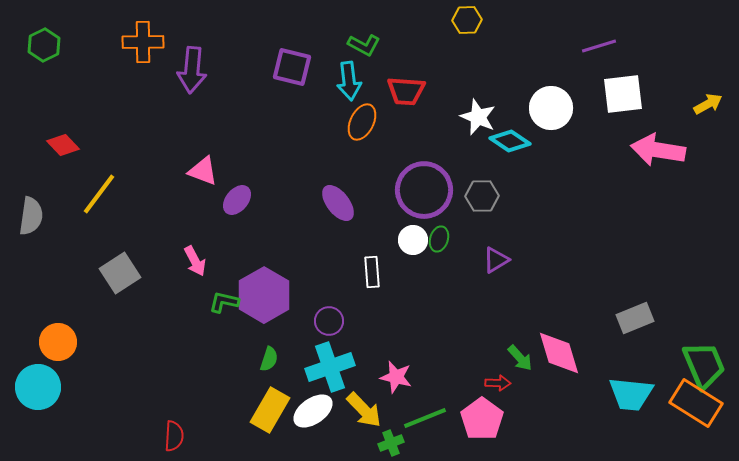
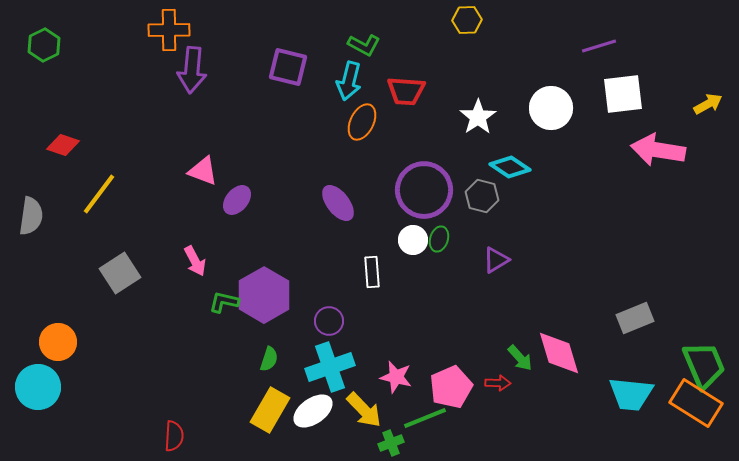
orange cross at (143, 42): moved 26 px right, 12 px up
purple square at (292, 67): moved 4 px left
cyan arrow at (349, 81): rotated 21 degrees clockwise
white star at (478, 117): rotated 15 degrees clockwise
cyan diamond at (510, 141): moved 26 px down
red diamond at (63, 145): rotated 28 degrees counterclockwise
gray hexagon at (482, 196): rotated 16 degrees clockwise
pink pentagon at (482, 419): moved 31 px left, 32 px up; rotated 12 degrees clockwise
